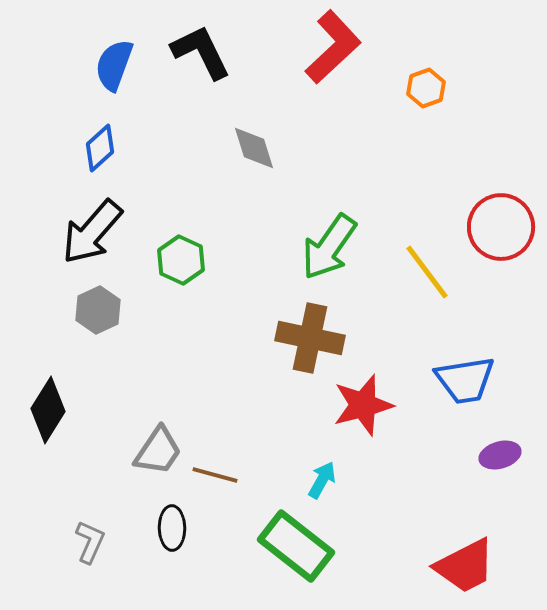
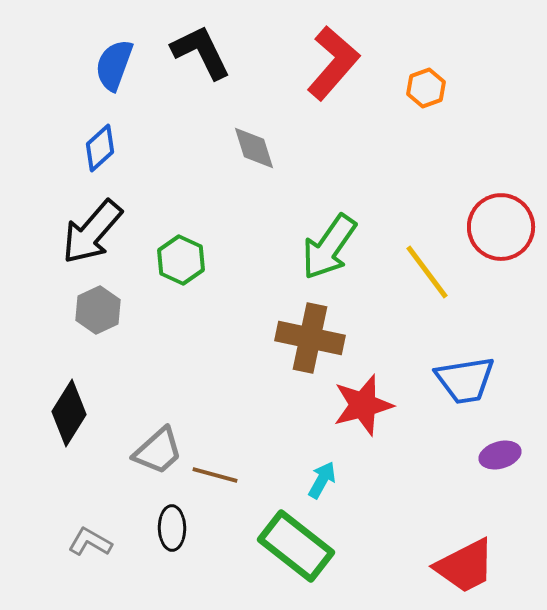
red L-shape: moved 16 px down; rotated 6 degrees counterclockwise
black diamond: moved 21 px right, 3 px down
gray trapezoid: rotated 14 degrees clockwise
gray L-shape: rotated 84 degrees counterclockwise
